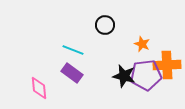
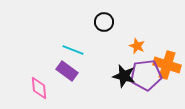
black circle: moved 1 px left, 3 px up
orange star: moved 5 px left, 2 px down
orange cross: rotated 20 degrees clockwise
purple rectangle: moved 5 px left, 2 px up
